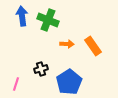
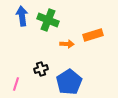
orange rectangle: moved 11 px up; rotated 72 degrees counterclockwise
